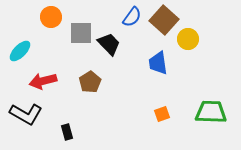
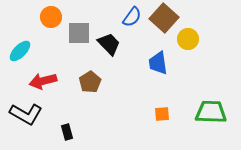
brown square: moved 2 px up
gray square: moved 2 px left
orange square: rotated 14 degrees clockwise
